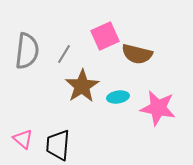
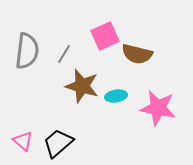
brown star: rotated 24 degrees counterclockwise
cyan ellipse: moved 2 px left, 1 px up
pink triangle: moved 2 px down
black trapezoid: moved 2 px up; rotated 44 degrees clockwise
